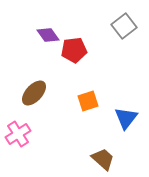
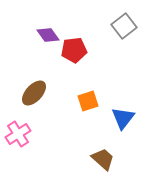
blue triangle: moved 3 px left
